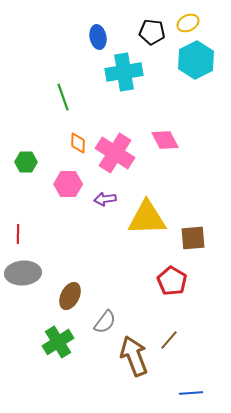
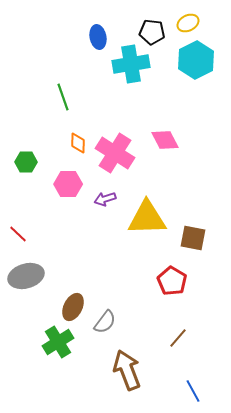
cyan cross: moved 7 px right, 8 px up
purple arrow: rotated 10 degrees counterclockwise
red line: rotated 48 degrees counterclockwise
brown square: rotated 16 degrees clockwise
gray ellipse: moved 3 px right, 3 px down; rotated 12 degrees counterclockwise
brown ellipse: moved 3 px right, 11 px down
brown line: moved 9 px right, 2 px up
brown arrow: moved 7 px left, 14 px down
blue line: moved 2 px right, 2 px up; rotated 65 degrees clockwise
